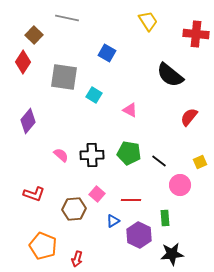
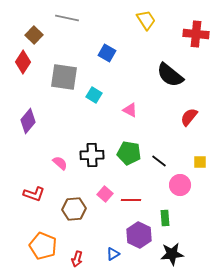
yellow trapezoid: moved 2 px left, 1 px up
pink semicircle: moved 1 px left, 8 px down
yellow square: rotated 24 degrees clockwise
pink square: moved 8 px right
blue triangle: moved 33 px down
